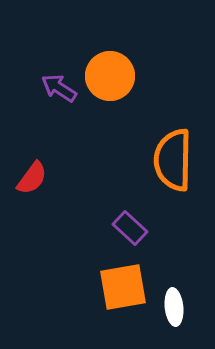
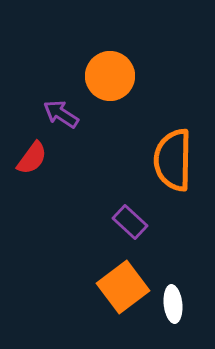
purple arrow: moved 2 px right, 26 px down
red semicircle: moved 20 px up
purple rectangle: moved 6 px up
orange square: rotated 27 degrees counterclockwise
white ellipse: moved 1 px left, 3 px up
